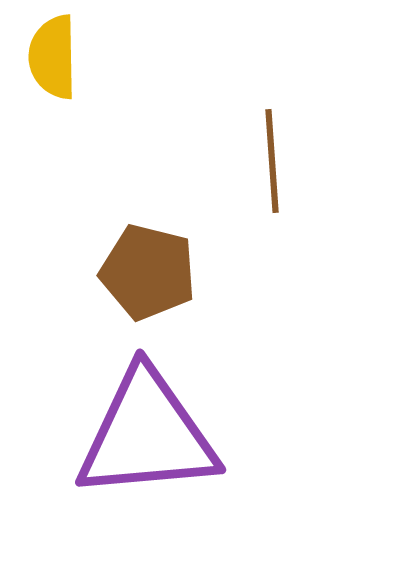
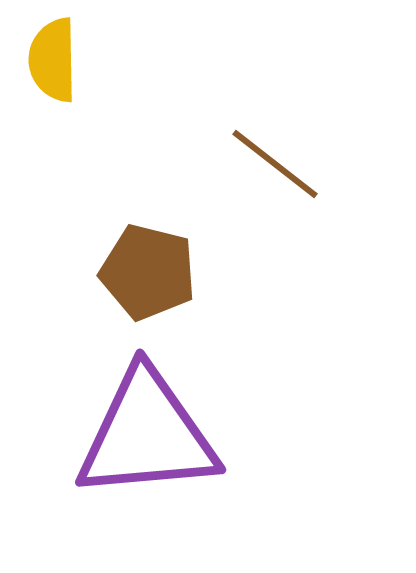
yellow semicircle: moved 3 px down
brown line: moved 3 px right, 3 px down; rotated 48 degrees counterclockwise
